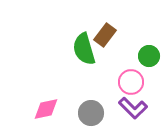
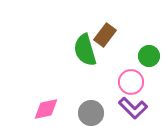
green semicircle: moved 1 px right, 1 px down
